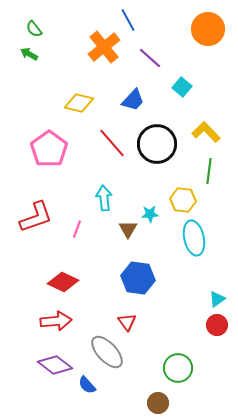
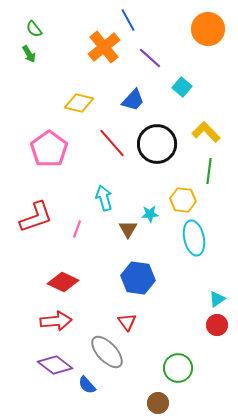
green arrow: rotated 150 degrees counterclockwise
cyan arrow: rotated 10 degrees counterclockwise
